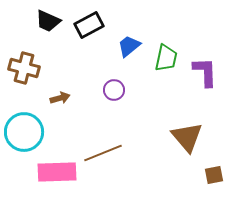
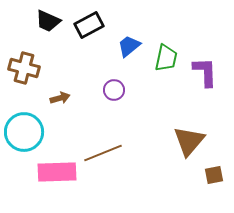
brown triangle: moved 2 px right, 4 px down; rotated 20 degrees clockwise
